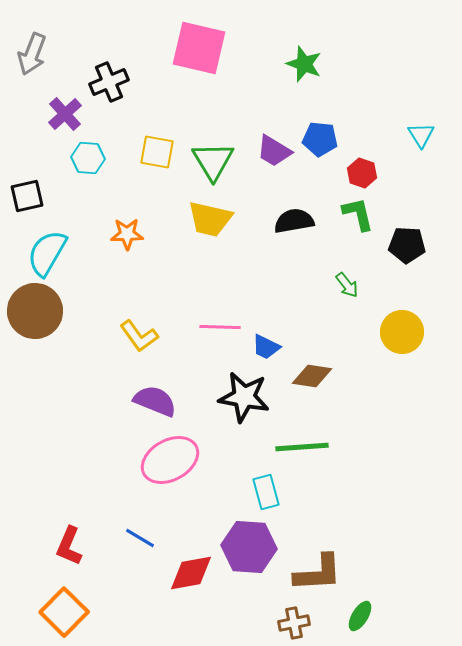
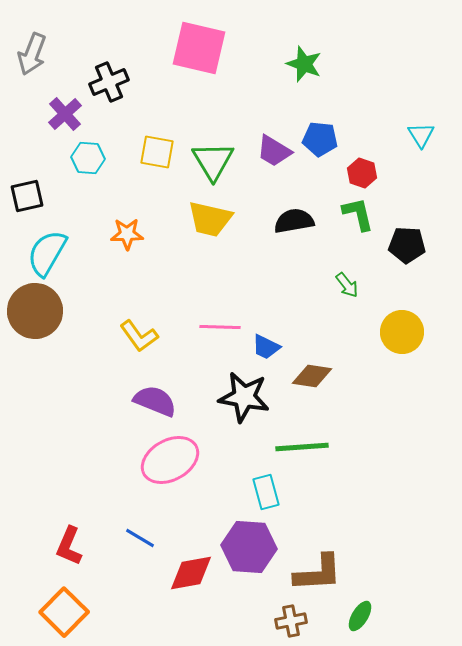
brown cross: moved 3 px left, 2 px up
